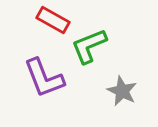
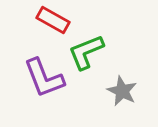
green L-shape: moved 3 px left, 6 px down
